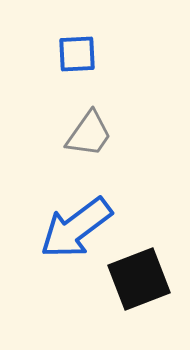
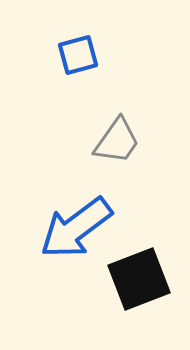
blue square: moved 1 px right, 1 px down; rotated 12 degrees counterclockwise
gray trapezoid: moved 28 px right, 7 px down
